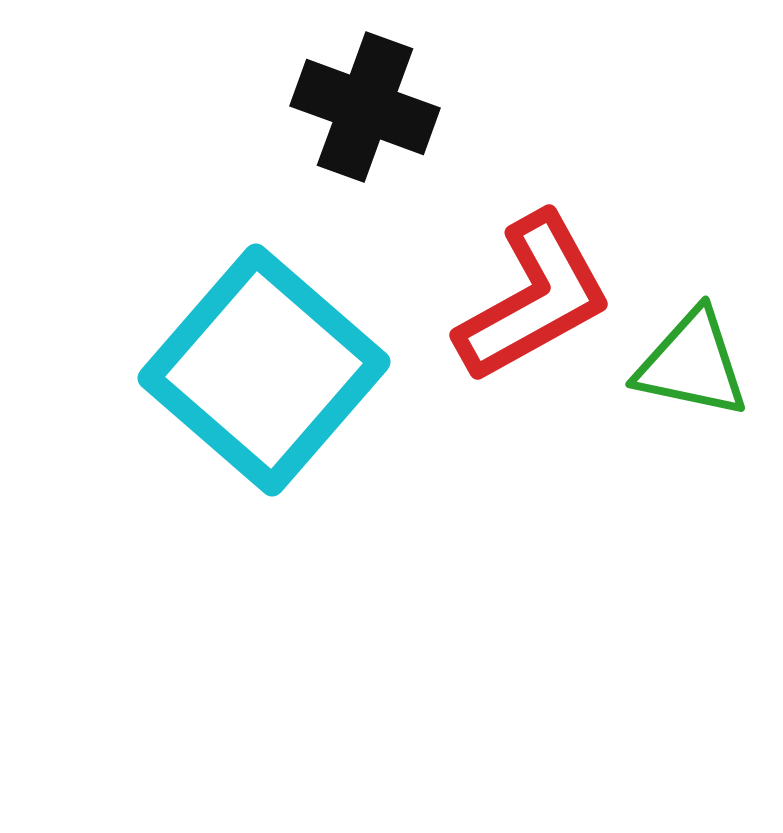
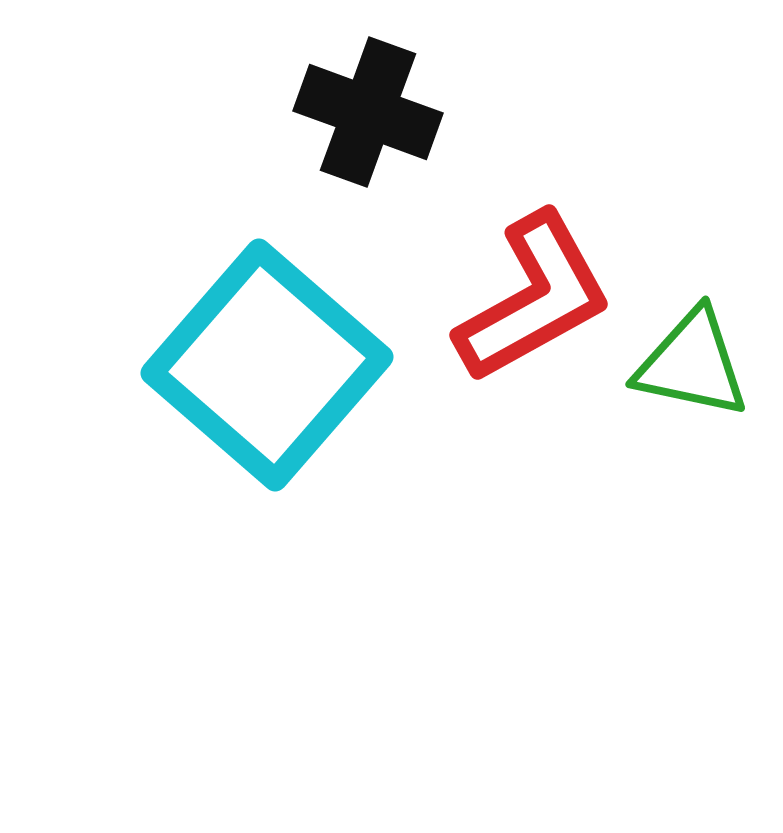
black cross: moved 3 px right, 5 px down
cyan square: moved 3 px right, 5 px up
